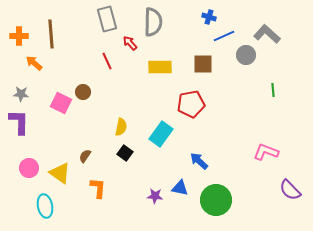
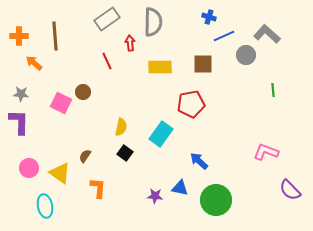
gray rectangle: rotated 70 degrees clockwise
brown line: moved 4 px right, 2 px down
red arrow: rotated 35 degrees clockwise
